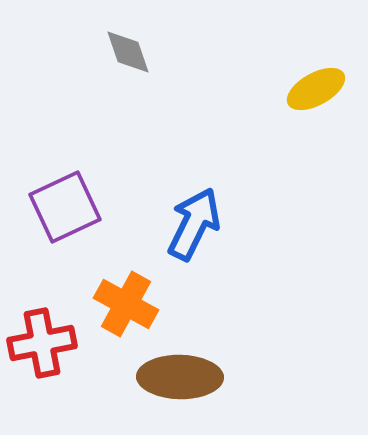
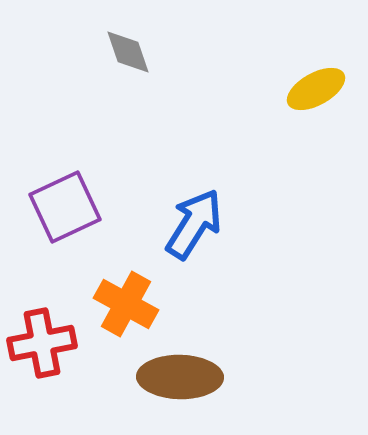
blue arrow: rotated 6 degrees clockwise
